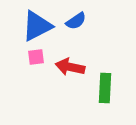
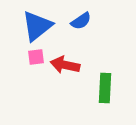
blue semicircle: moved 5 px right
blue triangle: rotated 12 degrees counterclockwise
red arrow: moved 5 px left, 2 px up
